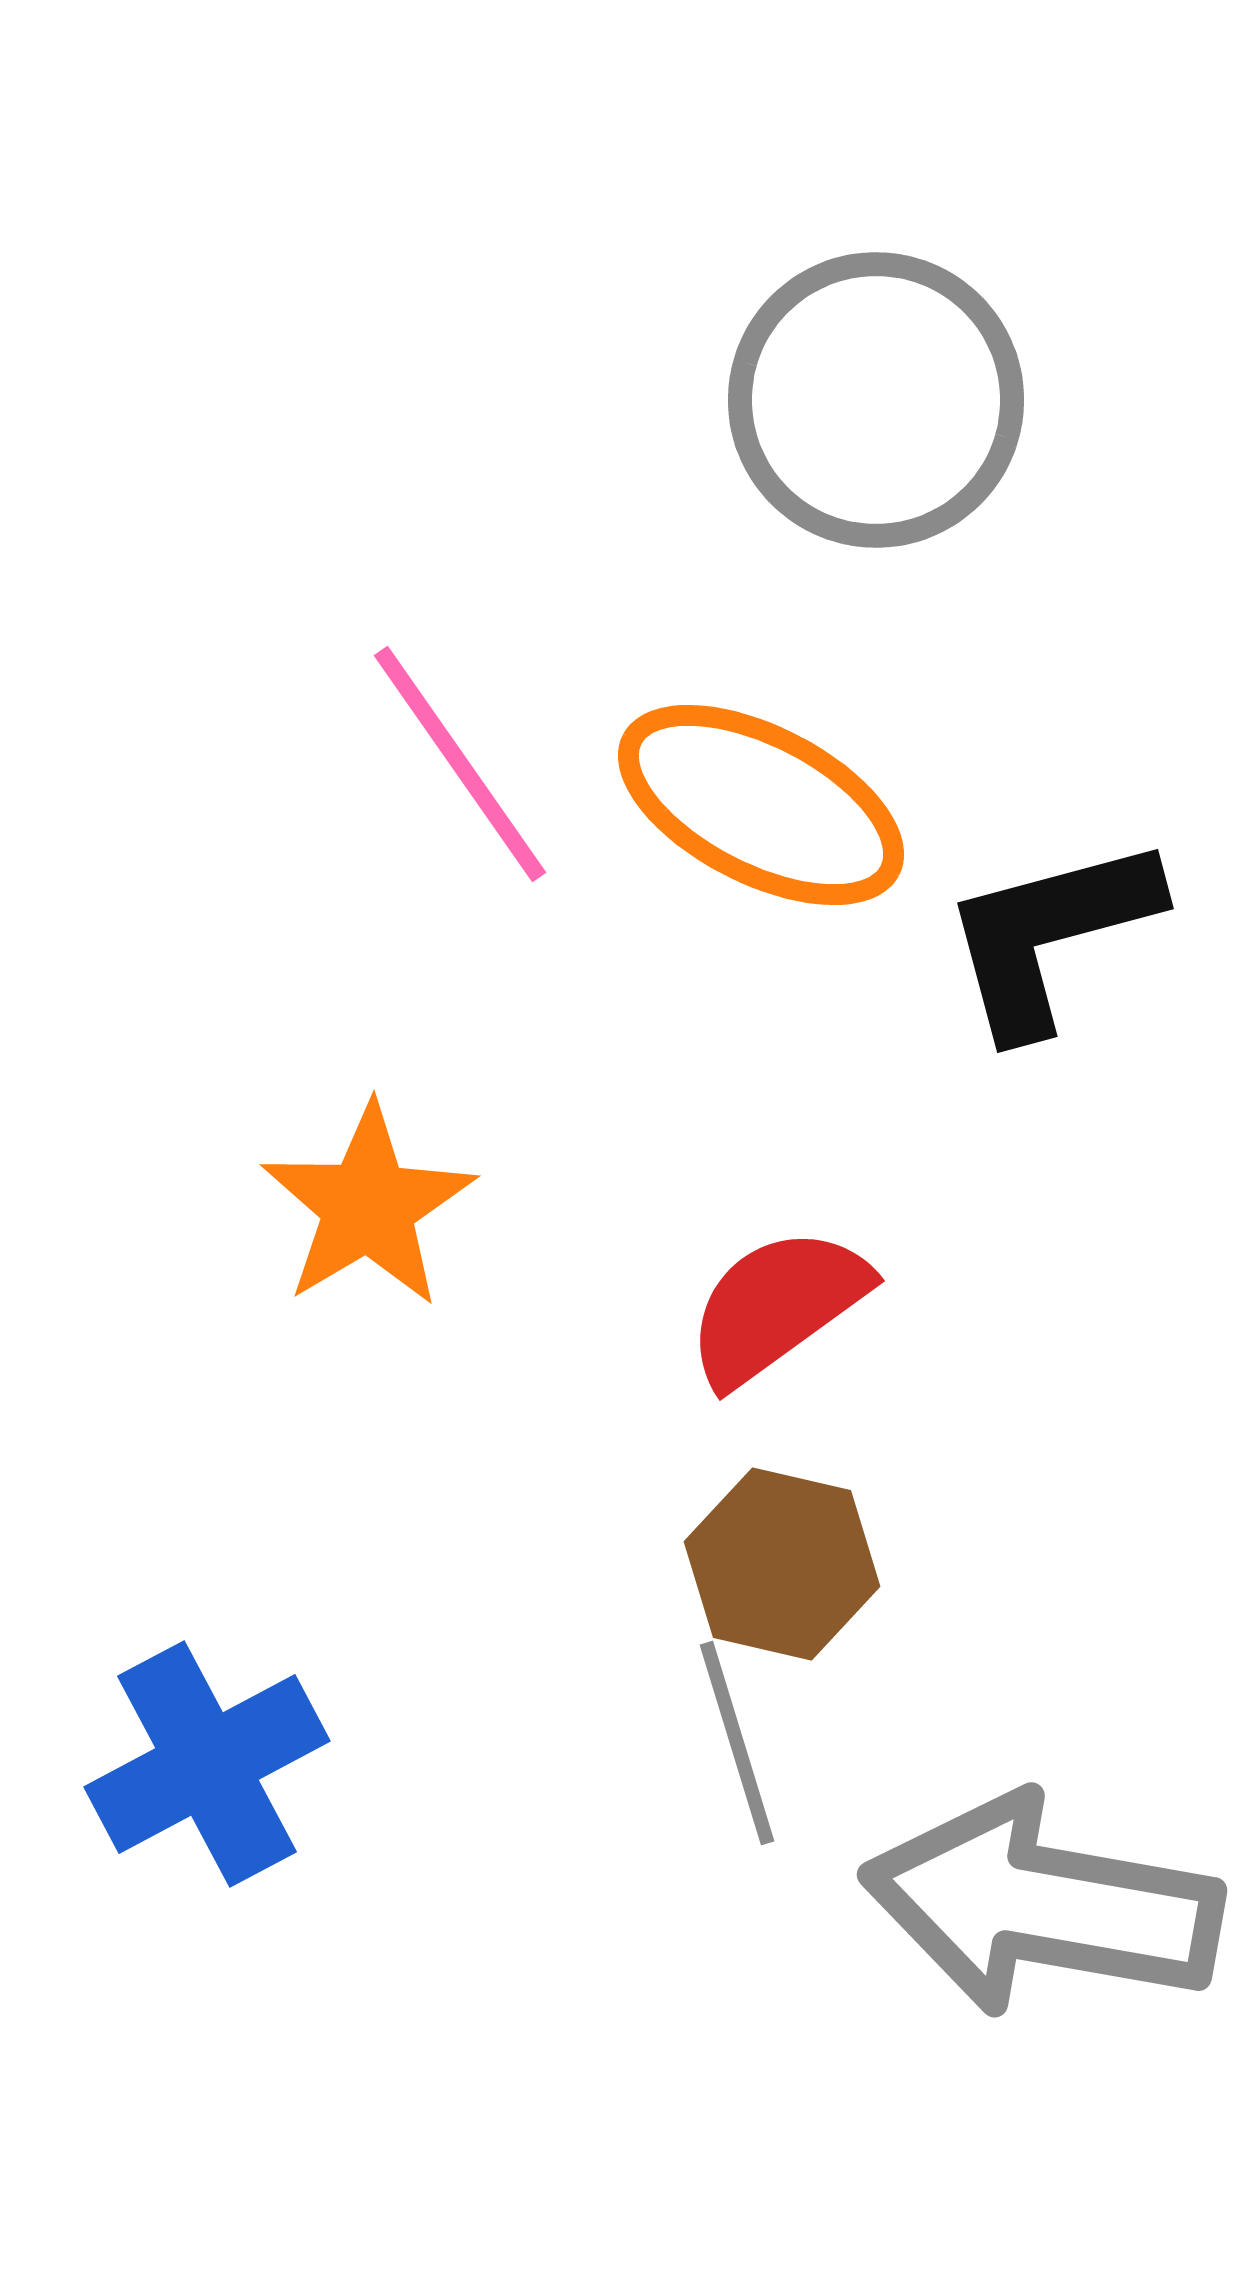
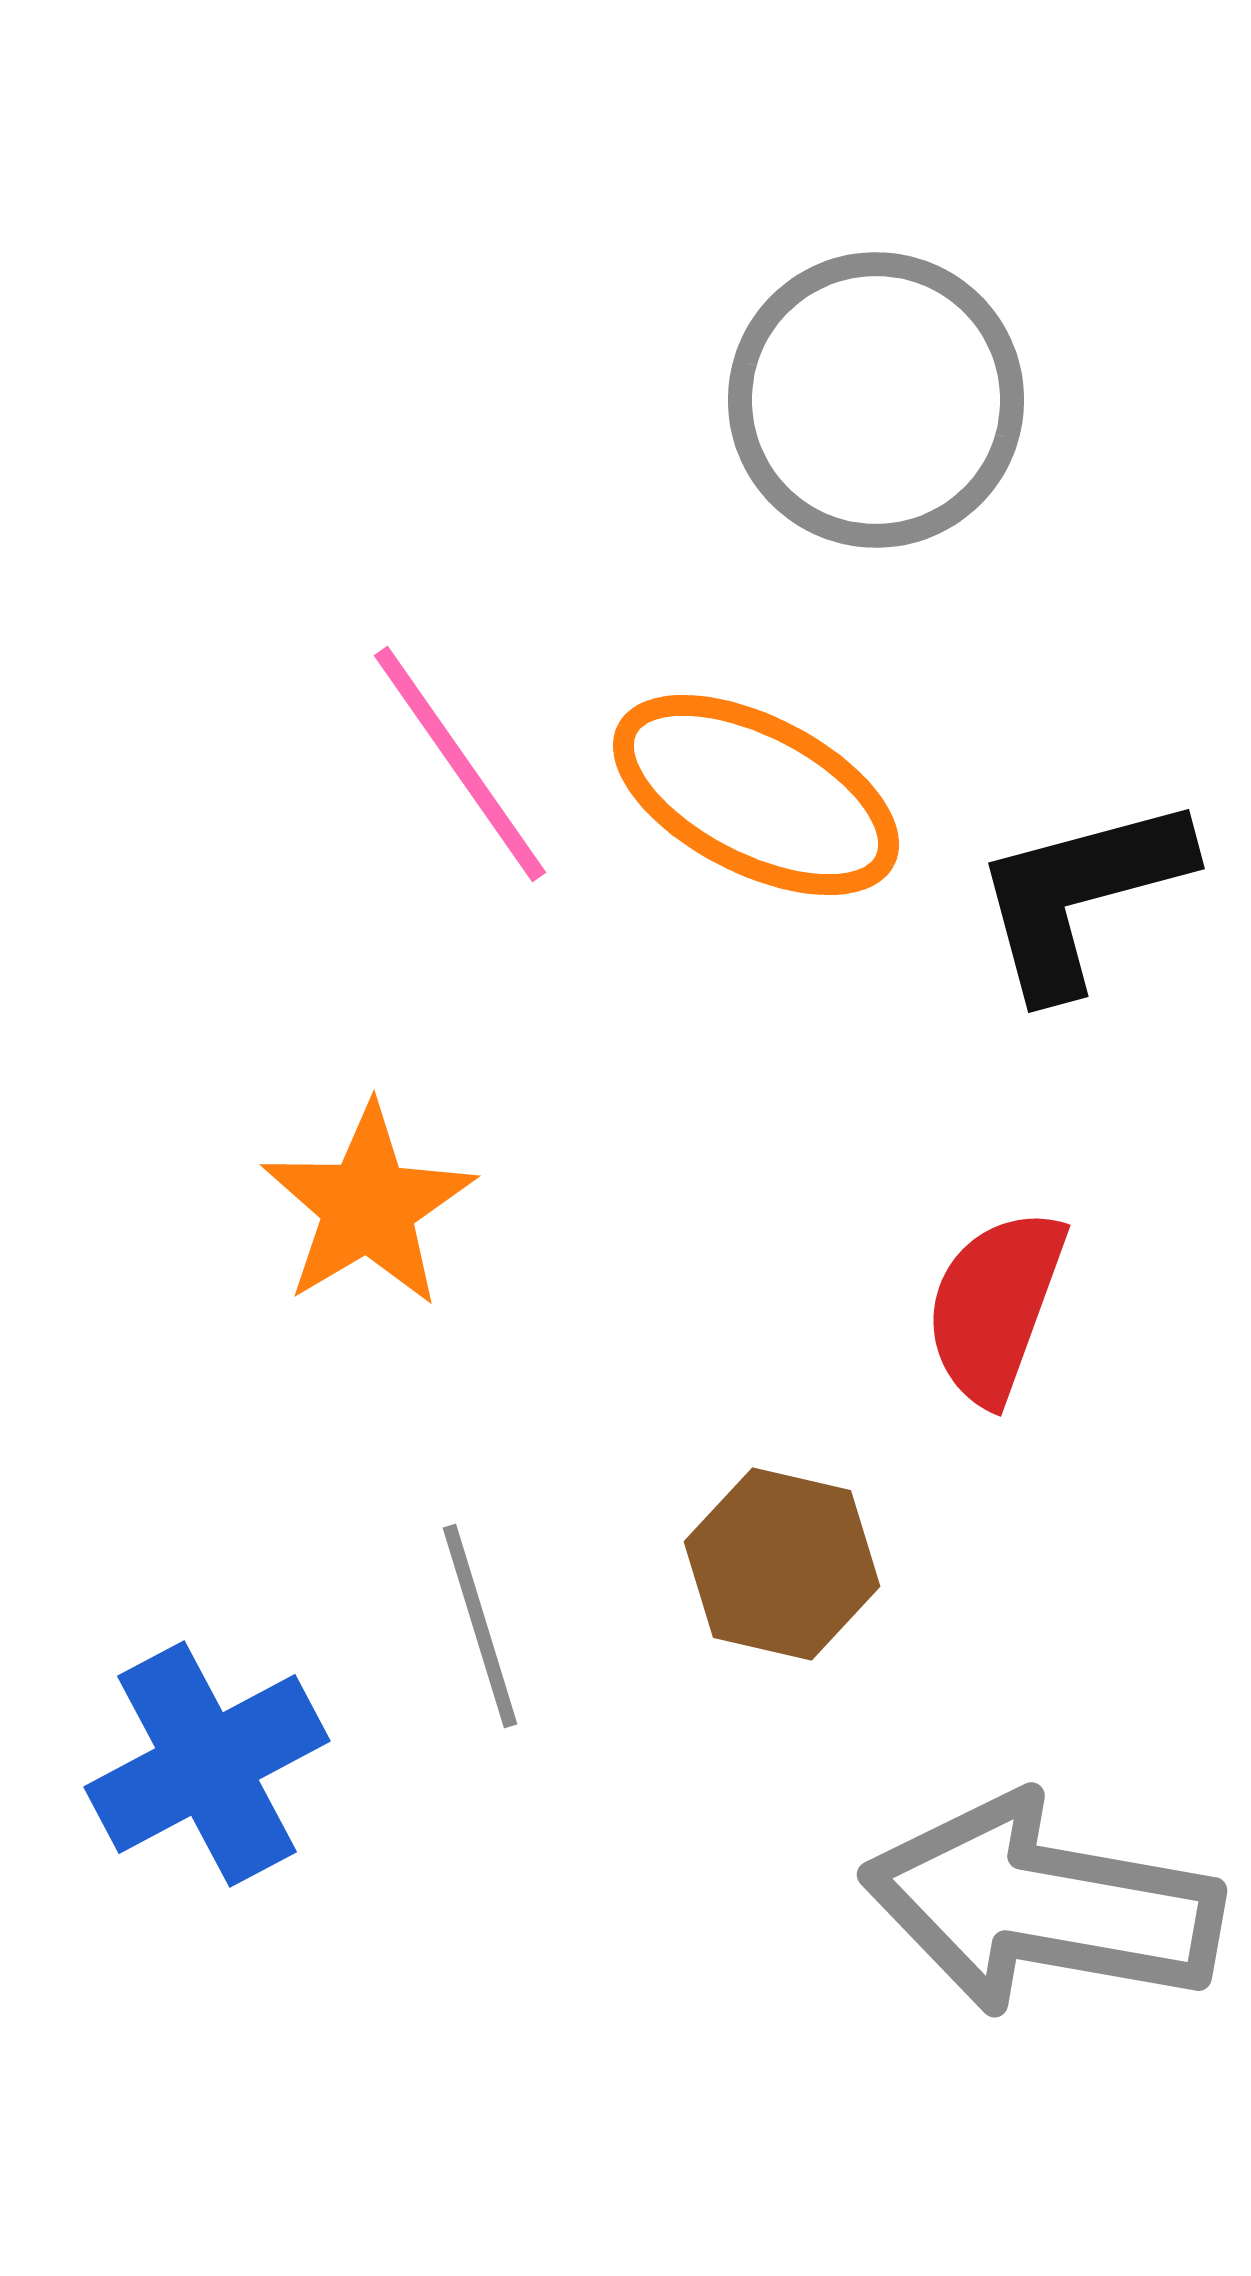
orange ellipse: moved 5 px left, 10 px up
black L-shape: moved 31 px right, 40 px up
red semicircle: moved 218 px right; rotated 34 degrees counterclockwise
gray line: moved 257 px left, 117 px up
